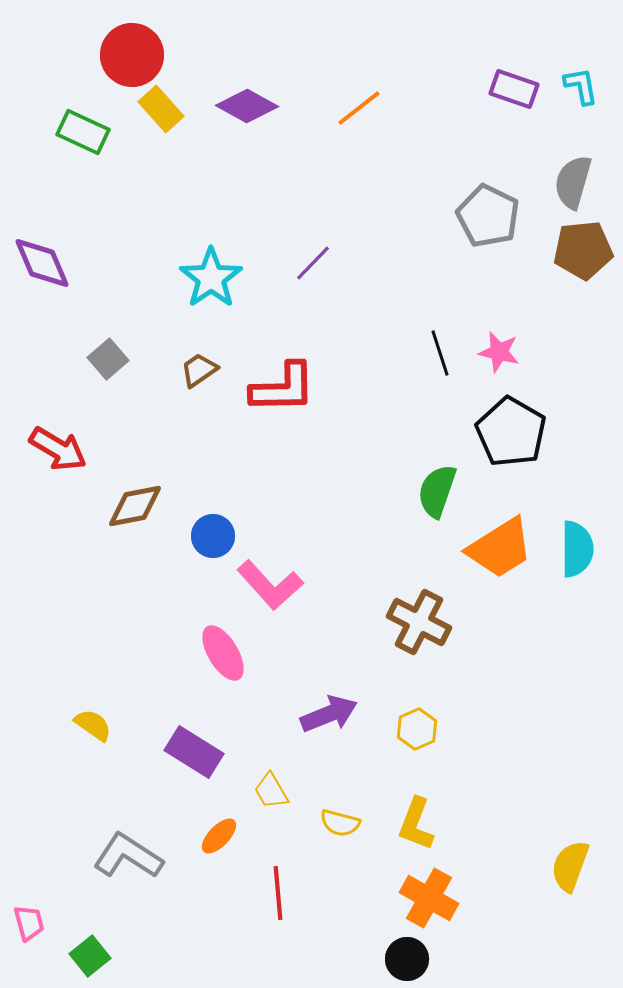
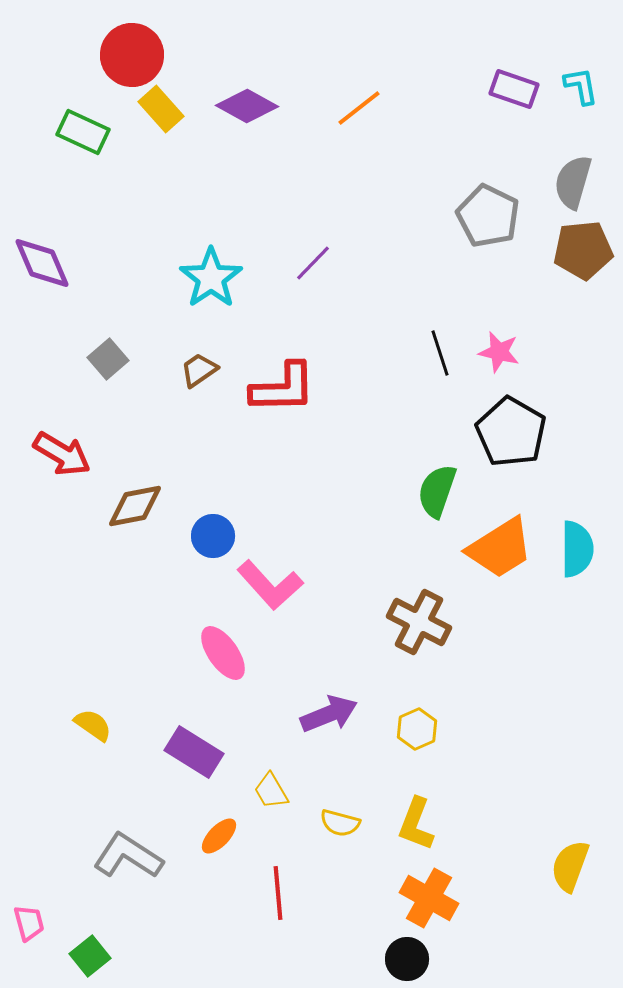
red arrow at (58, 449): moved 4 px right, 5 px down
pink ellipse at (223, 653): rotated 4 degrees counterclockwise
